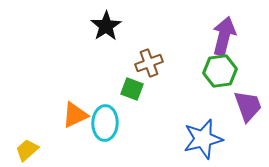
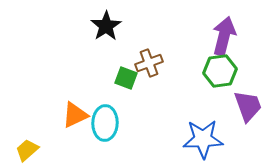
green square: moved 6 px left, 11 px up
blue star: rotated 12 degrees clockwise
